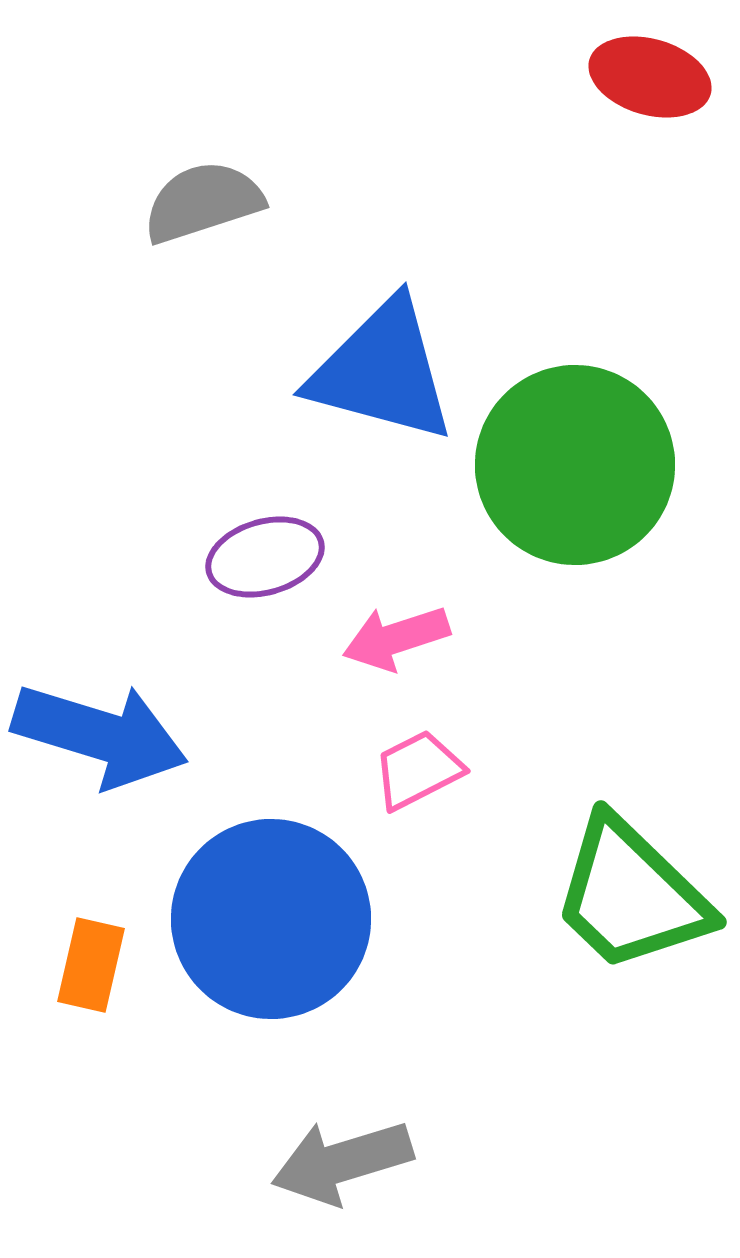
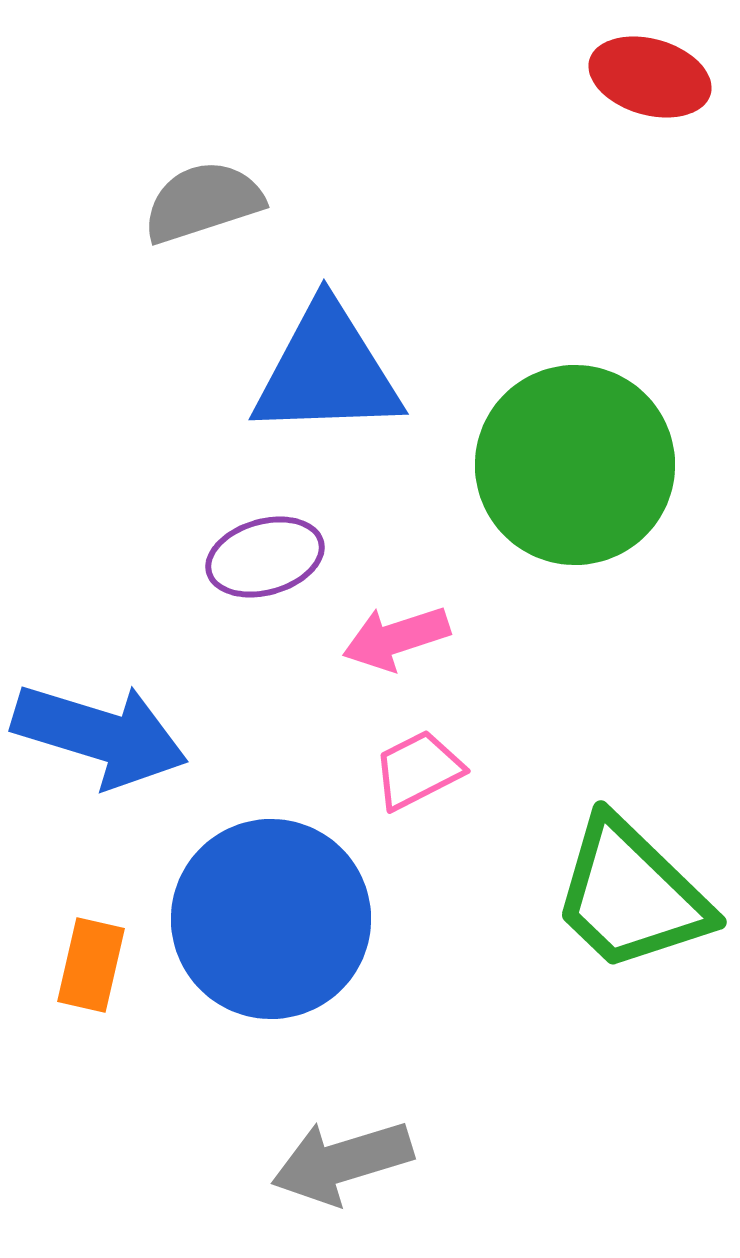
blue triangle: moved 55 px left; rotated 17 degrees counterclockwise
